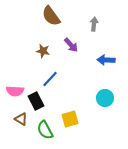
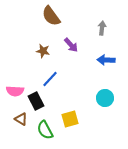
gray arrow: moved 8 px right, 4 px down
